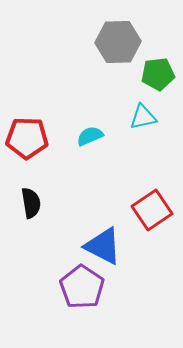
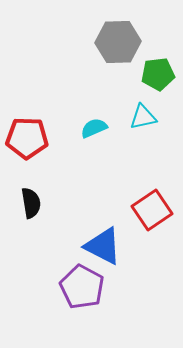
cyan semicircle: moved 4 px right, 8 px up
purple pentagon: rotated 6 degrees counterclockwise
